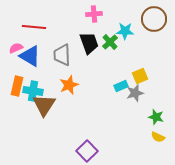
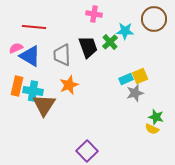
pink cross: rotated 14 degrees clockwise
black trapezoid: moved 1 px left, 4 px down
cyan rectangle: moved 5 px right, 7 px up
yellow semicircle: moved 6 px left, 8 px up
